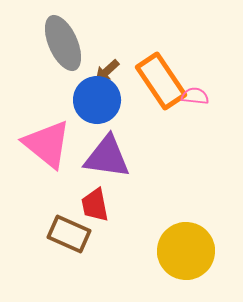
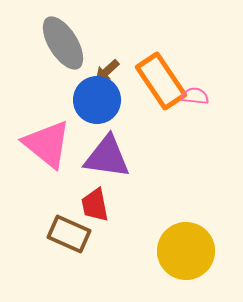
gray ellipse: rotated 8 degrees counterclockwise
